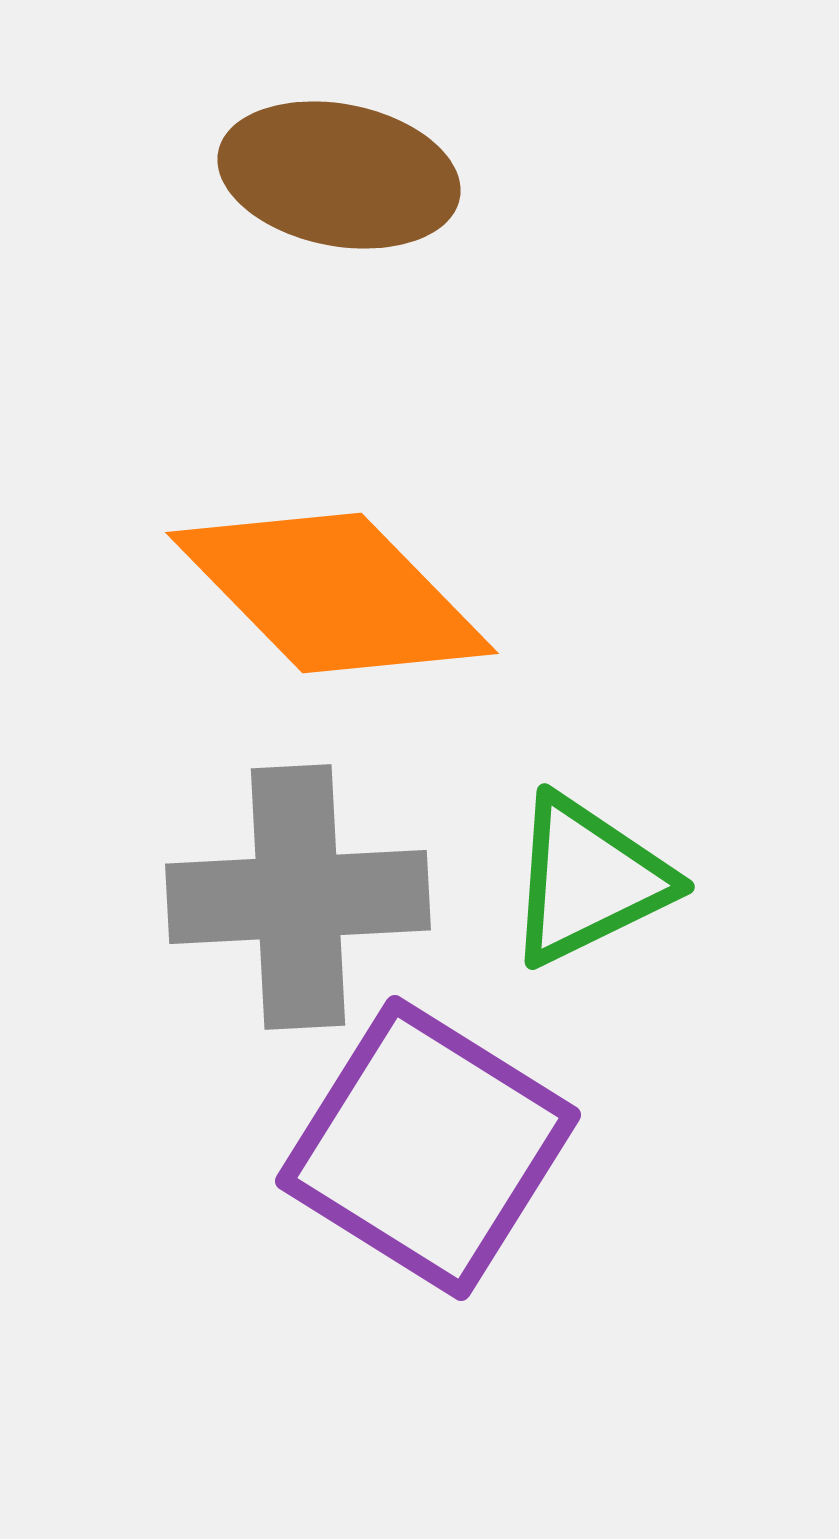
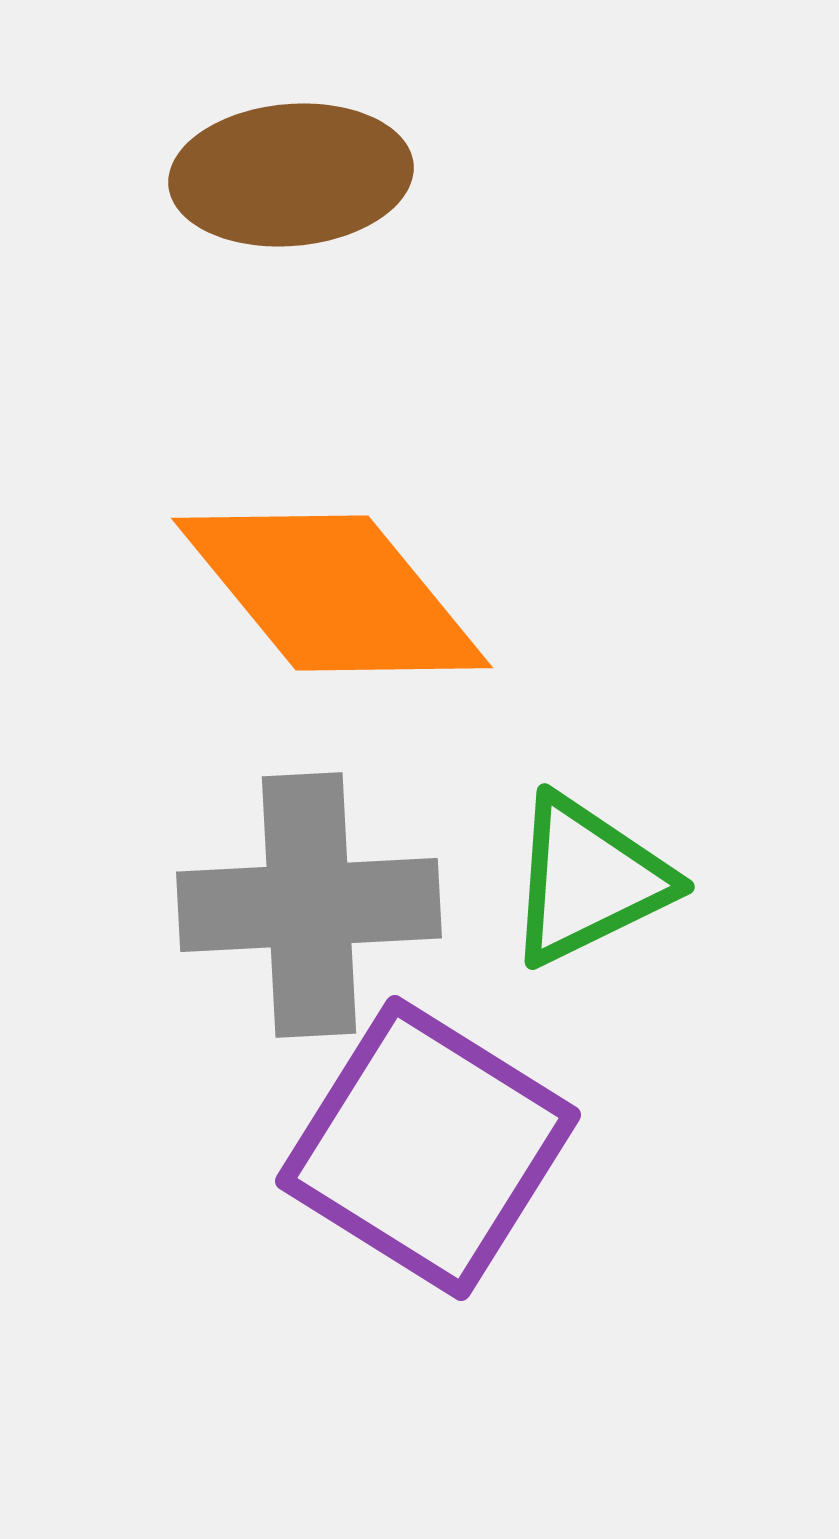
brown ellipse: moved 48 px left; rotated 16 degrees counterclockwise
orange diamond: rotated 5 degrees clockwise
gray cross: moved 11 px right, 8 px down
